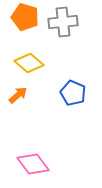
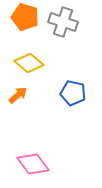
gray cross: rotated 24 degrees clockwise
blue pentagon: rotated 10 degrees counterclockwise
